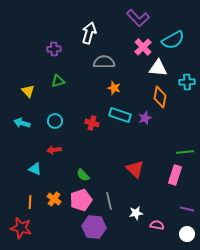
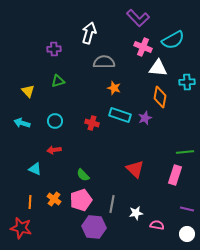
pink cross: rotated 24 degrees counterclockwise
gray line: moved 3 px right, 3 px down; rotated 24 degrees clockwise
